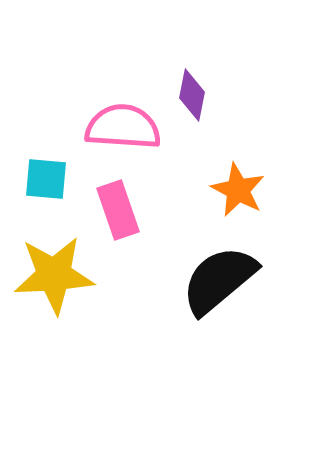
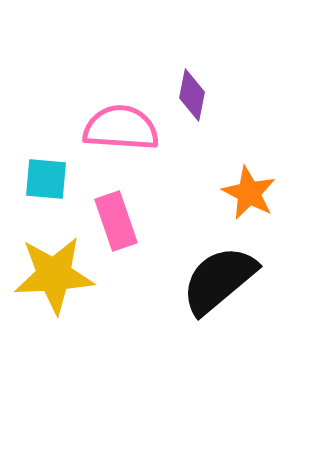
pink semicircle: moved 2 px left, 1 px down
orange star: moved 11 px right, 3 px down
pink rectangle: moved 2 px left, 11 px down
